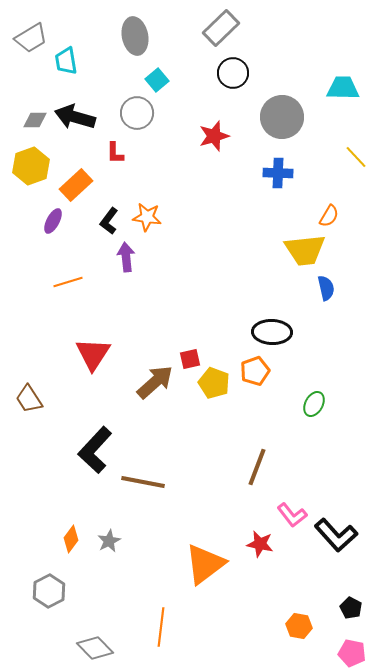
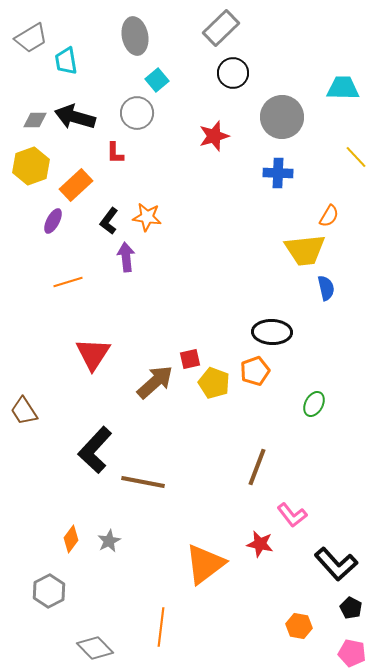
brown trapezoid at (29, 399): moved 5 px left, 12 px down
black L-shape at (336, 535): moved 29 px down
